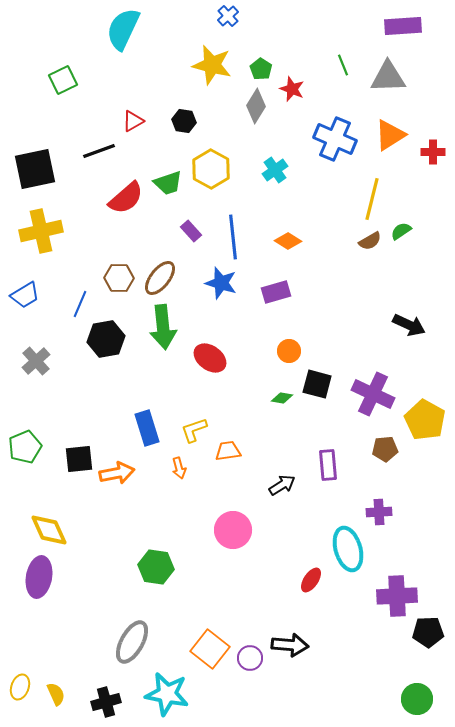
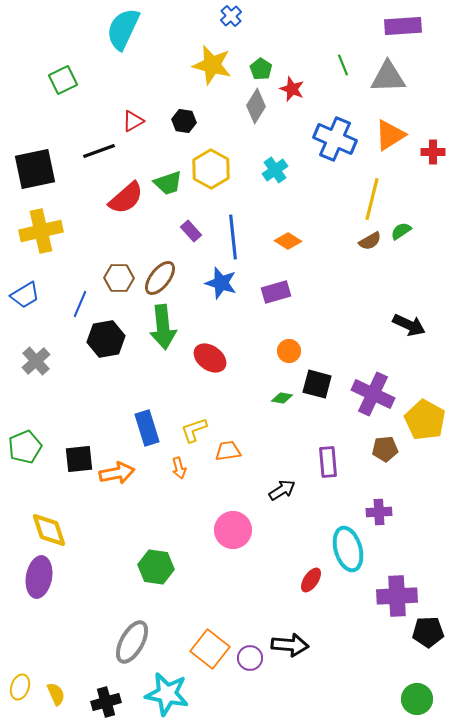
blue cross at (228, 16): moved 3 px right
purple rectangle at (328, 465): moved 3 px up
black arrow at (282, 485): moved 5 px down
yellow diamond at (49, 530): rotated 6 degrees clockwise
